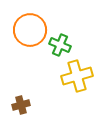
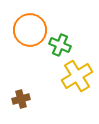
yellow cross: rotated 16 degrees counterclockwise
brown cross: moved 6 px up
